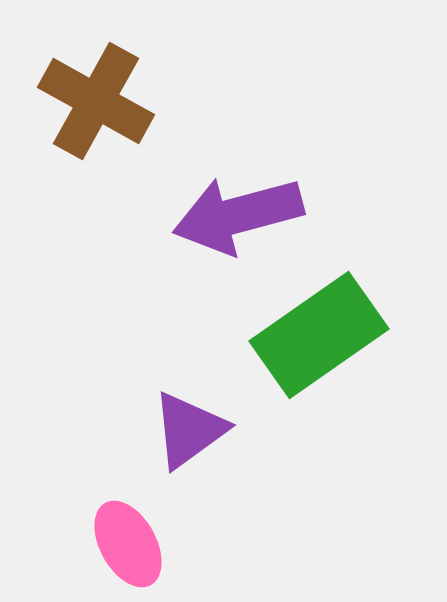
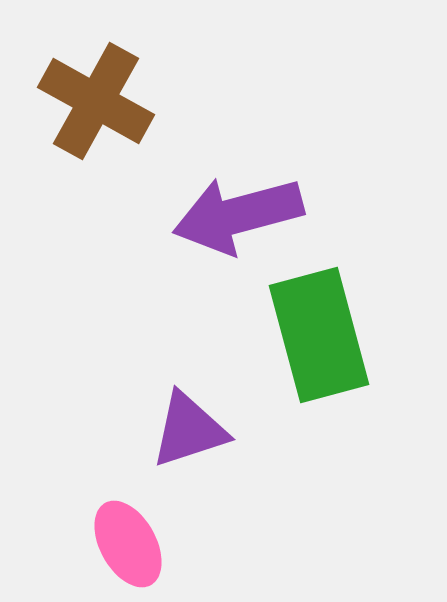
green rectangle: rotated 70 degrees counterclockwise
purple triangle: rotated 18 degrees clockwise
